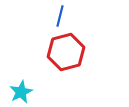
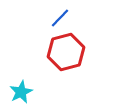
blue line: moved 2 px down; rotated 30 degrees clockwise
